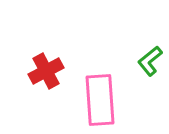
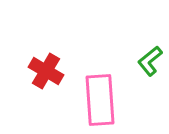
red cross: rotated 32 degrees counterclockwise
